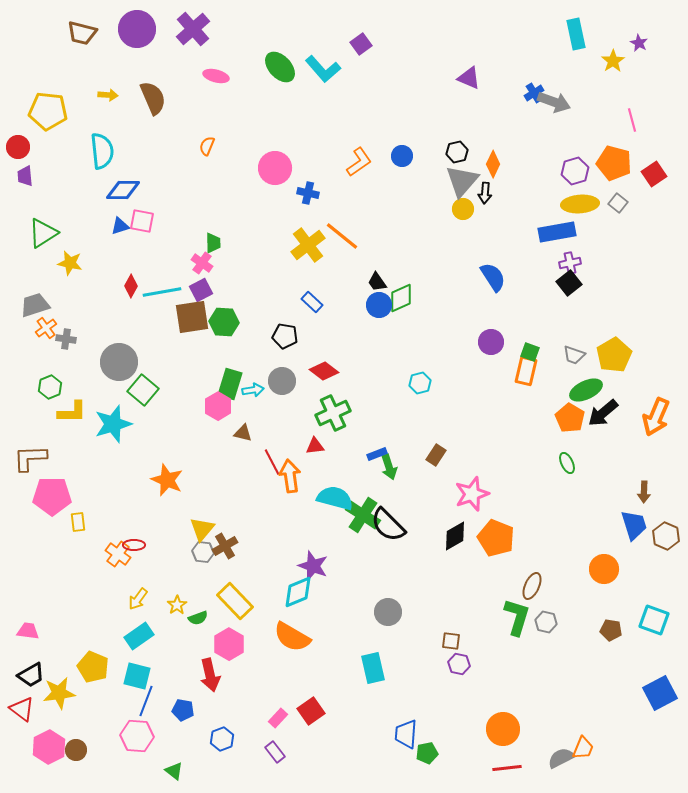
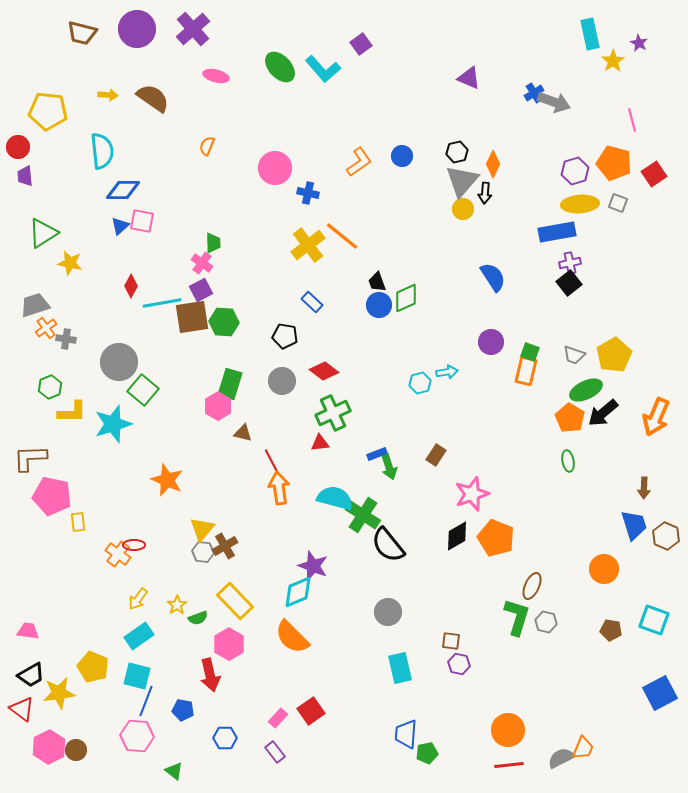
cyan rectangle at (576, 34): moved 14 px right
brown semicircle at (153, 98): rotated 32 degrees counterclockwise
gray square at (618, 203): rotated 18 degrees counterclockwise
blue triangle at (120, 226): rotated 24 degrees counterclockwise
black trapezoid at (377, 282): rotated 15 degrees clockwise
cyan line at (162, 292): moved 11 px down
green diamond at (401, 298): moved 5 px right
cyan arrow at (253, 390): moved 194 px right, 18 px up
red triangle at (315, 446): moved 5 px right, 3 px up
green ellipse at (567, 463): moved 1 px right, 2 px up; rotated 15 degrees clockwise
orange arrow at (290, 476): moved 11 px left, 12 px down
brown arrow at (644, 492): moved 4 px up
pink pentagon at (52, 496): rotated 12 degrees clockwise
black semicircle at (388, 525): moved 20 px down; rotated 6 degrees clockwise
black diamond at (455, 536): moved 2 px right
orange semicircle at (292, 637): rotated 15 degrees clockwise
cyan rectangle at (373, 668): moved 27 px right
orange circle at (503, 729): moved 5 px right, 1 px down
blue hexagon at (222, 739): moved 3 px right, 1 px up; rotated 20 degrees clockwise
red line at (507, 768): moved 2 px right, 3 px up
